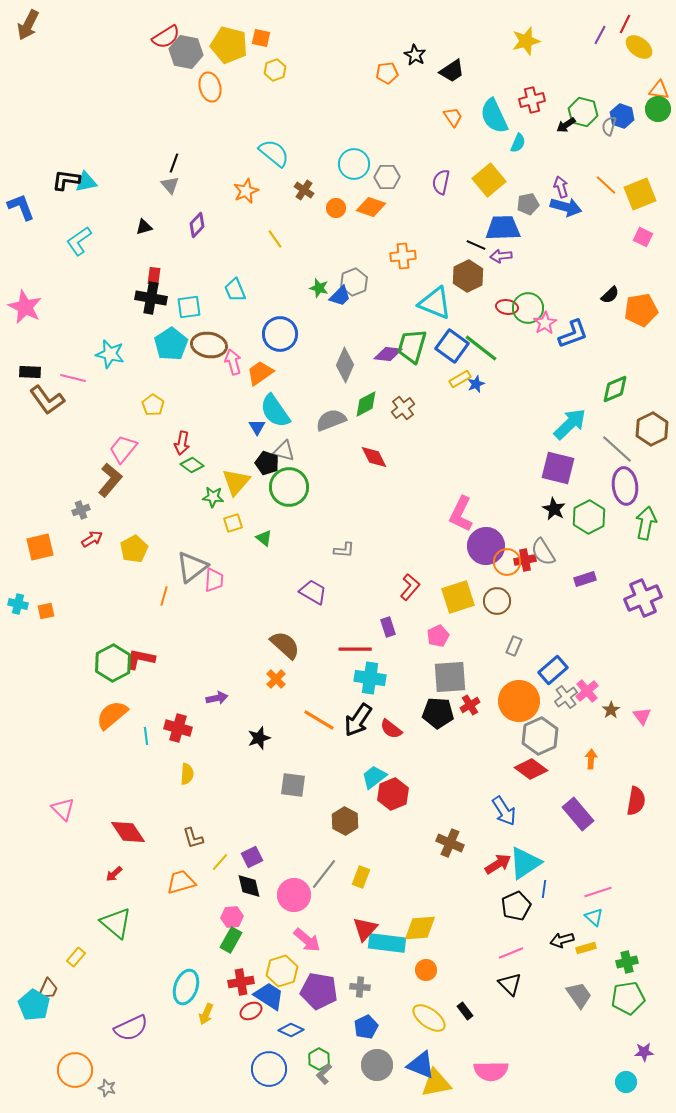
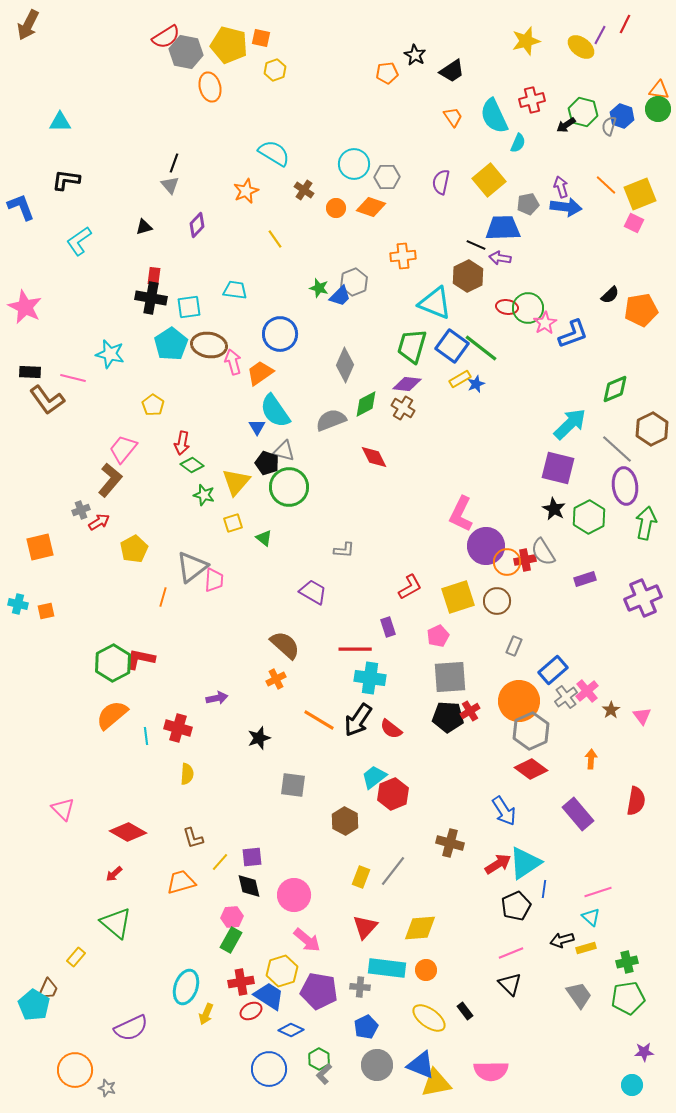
yellow ellipse at (639, 47): moved 58 px left
cyan semicircle at (274, 153): rotated 8 degrees counterclockwise
cyan triangle at (86, 182): moved 26 px left, 60 px up; rotated 10 degrees clockwise
blue arrow at (566, 207): rotated 8 degrees counterclockwise
pink square at (643, 237): moved 9 px left, 14 px up
purple arrow at (501, 256): moved 1 px left, 2 px down; rotated 15 degrees clockwise
cyan trapezoid at (235, 290): rotated 120 degrees clockwise
purple diamond at (388, 354): moved 19 px right, 30 px down
brown cross at (403, 408): rotated 20 degrees counterclockwise
green star at (213, 497): moved 9 px left, 2 px up; rotated 10 degrees clockwise
red arrow at (92, 539): moved 7 px right, 17 px up
red L-shape at (410, 587): rotated 20 degrees clockwise
orange line at (164, 596): moved 1 px left, 1 px down
orange cross at (276, 679): rotated 18 degrees clockwise
red cross at (470, 705): moved 6 px down
black pentagon at (438, 713): moved 10 px right, 4 px down
gray hexagon at (540, 736): moved 9 px left, 5 px up
red diamond at (128, 832): rotated 27 degrees counterclockwise
brown cross at (450, 843): rotated 8 degrees counterclockwise
purple square at (252, 857): rotated 20 degrees clockwise
gray line at (324, 874): moved 69 px right, 3 px up
cyan triangle at (594, 917): moved 3 px left
red triangle at (365, 929): moved 2 px up
cyan rectangle at (387, 943): moved 25 px down
cyan circle at (626, 1082): moved 6 px right, 3 px down
